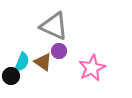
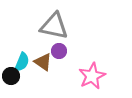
gray triangle: rotated 12 degrees counterclockwise
pink star: moved 8 px down
